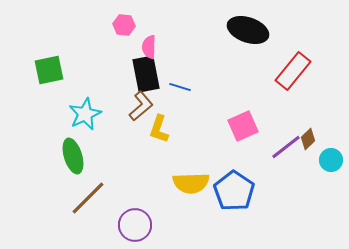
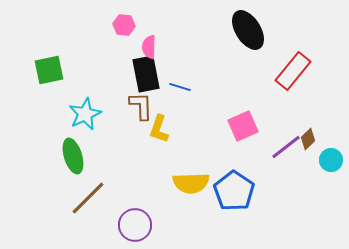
black ellipse: rotated 39 degrees clockwise
brown L-shape: rotated 52 degrees counterclockwise
